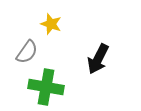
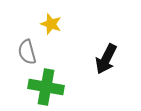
gray semicircle: rotated 130 degrees clockwise
black arrow: moved 8 px right
